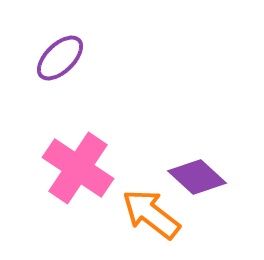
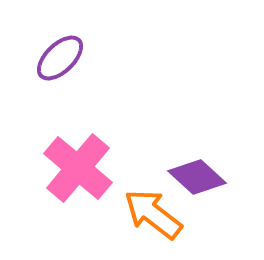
pink cross: rotated 6 degrees clockwise
orange arrow: moved 2 px right
